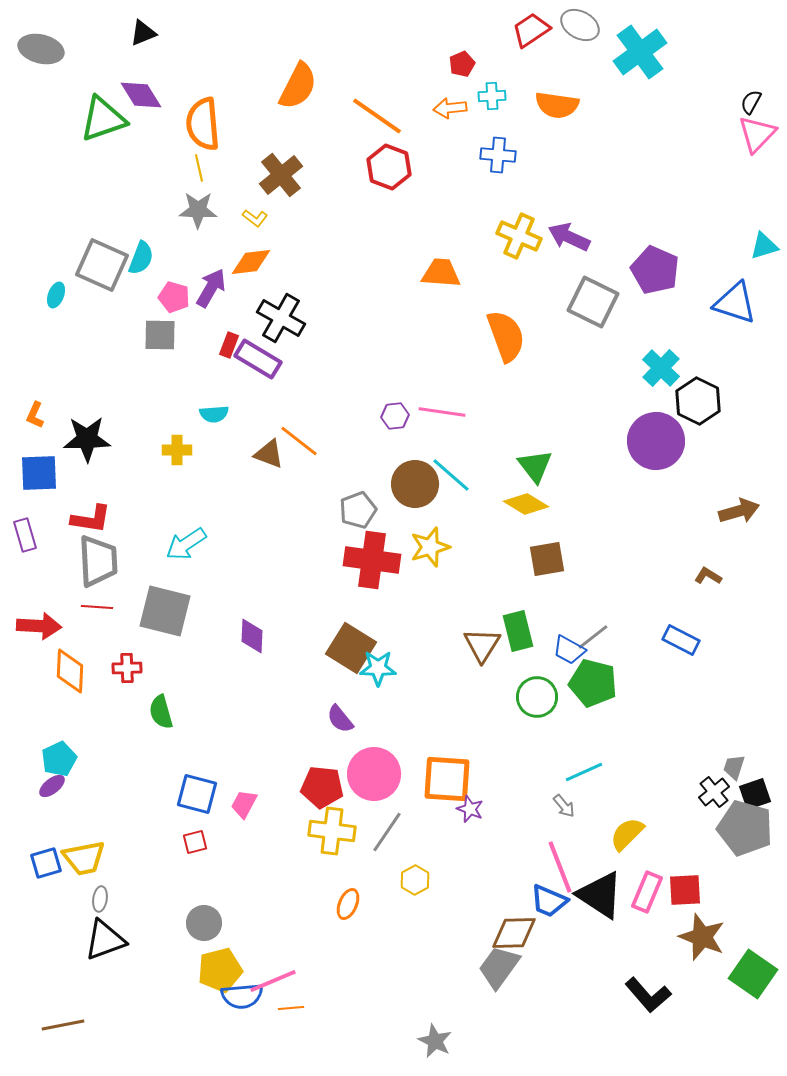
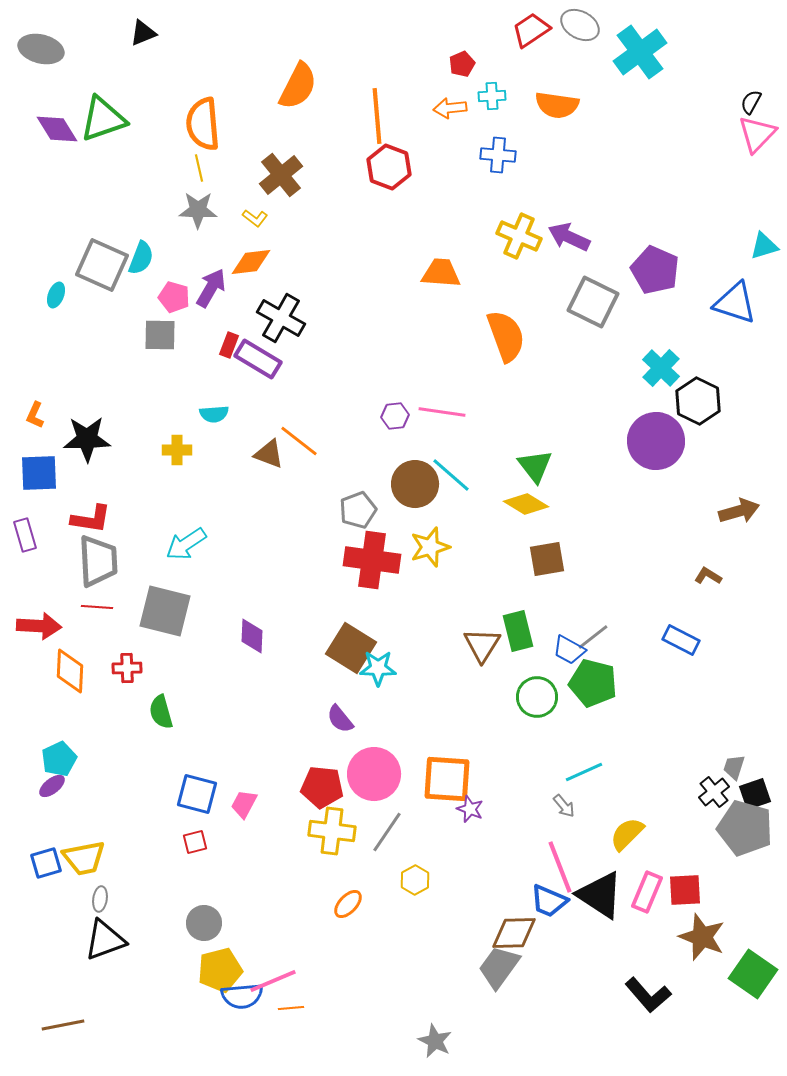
purple diamond at (141, 95): moved 84 px left, 34 px down
orange line at (377, 116): rotated 50 degrees clockwise
orange ellipse at (348, 904): rotated 20 degrees clockwise
